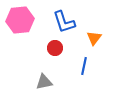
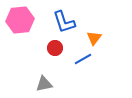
blue line: moved 1 px left, 7 px up; rotated 48 degrees clockwise
gray triangle: moved 2 px down
